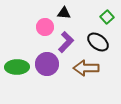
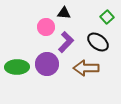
pink circle: moved 1 px right
